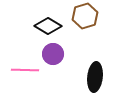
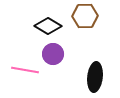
brown hexagon: rotated 15 degrees clockwise
pink line: rotated 8 degrees clockwise
